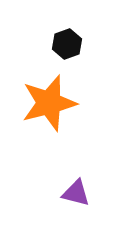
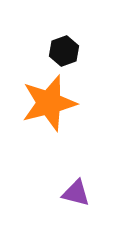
black hexagon: moved 3 px left, 7 px down
